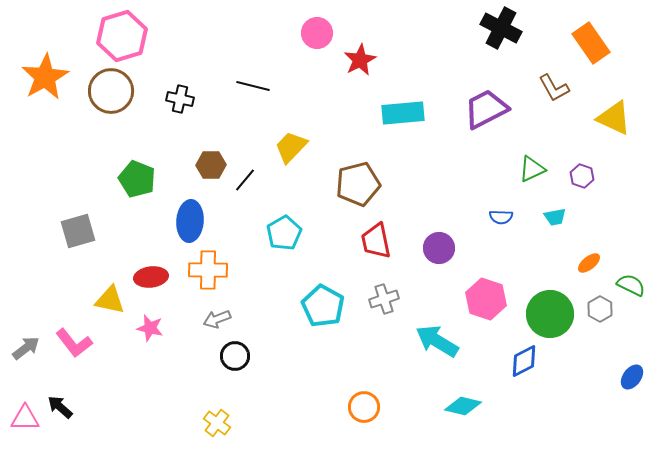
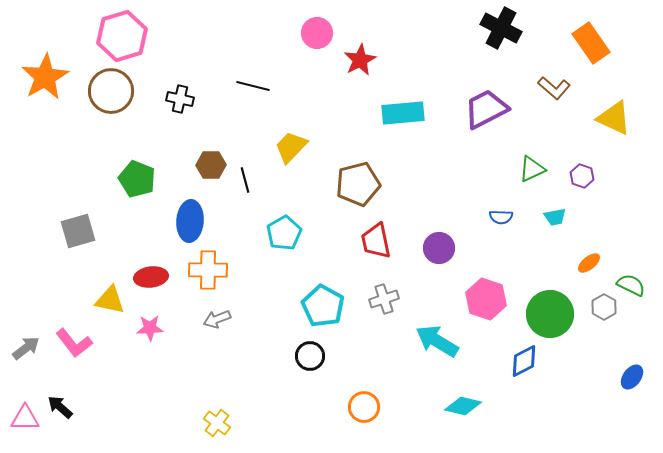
brown L-shape at (554, 88): rotated 20 degrees counterclockwise
black line at (245, 180): rotated 55 degrees counterclockwise
gray hexagon at (600, 309): moved 4 px right, 2 px up
pink star at (150, 328): rotated 16 degrees counterclockwise
black circle at (235, 356): moved 75 px right
